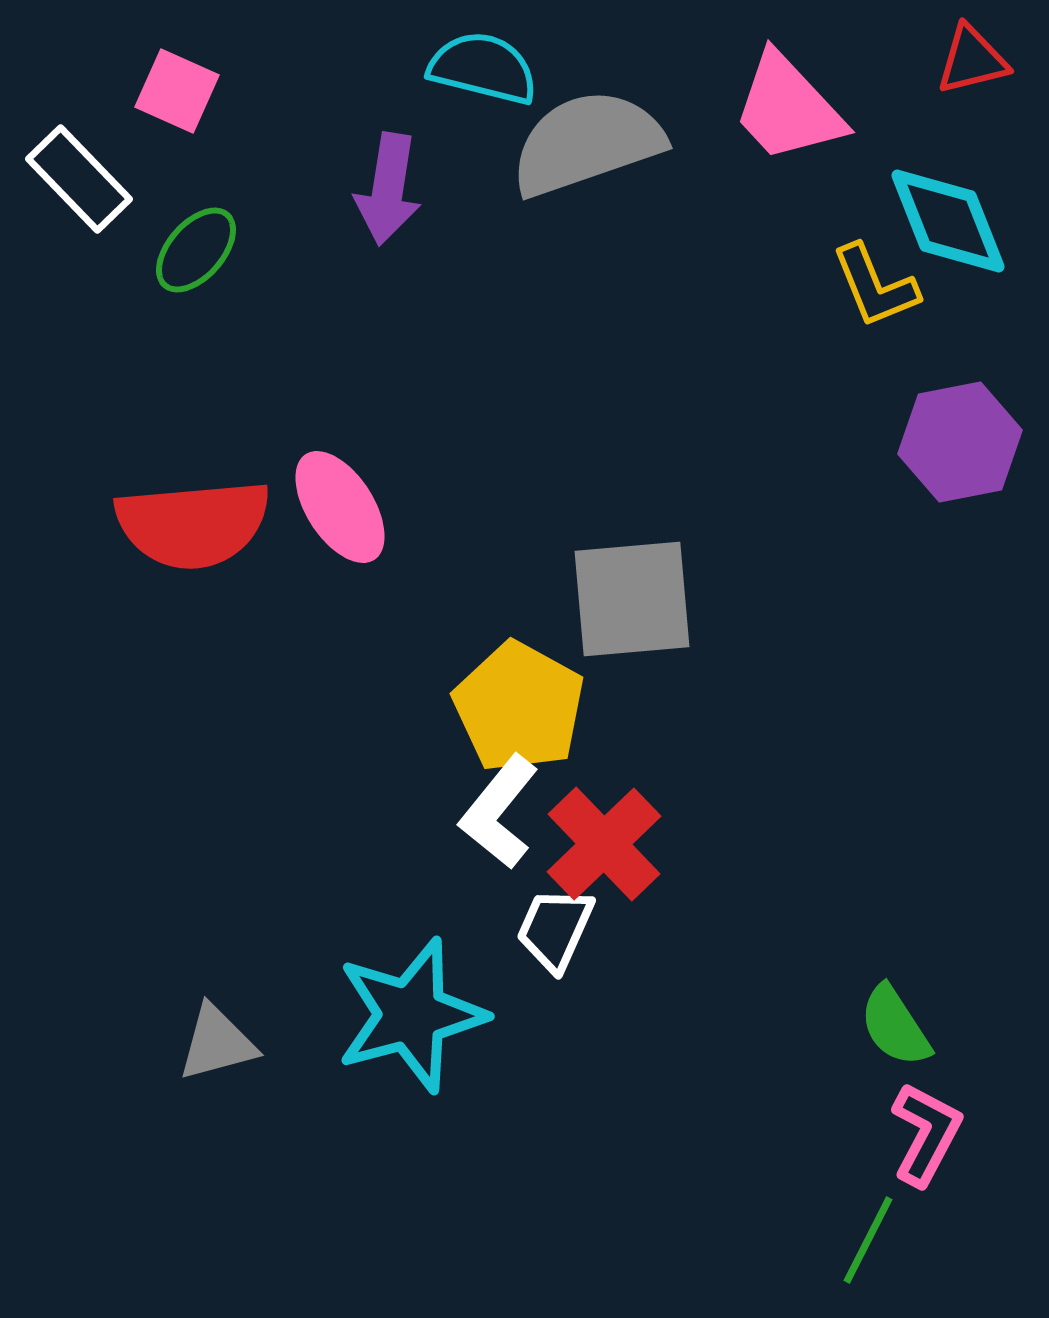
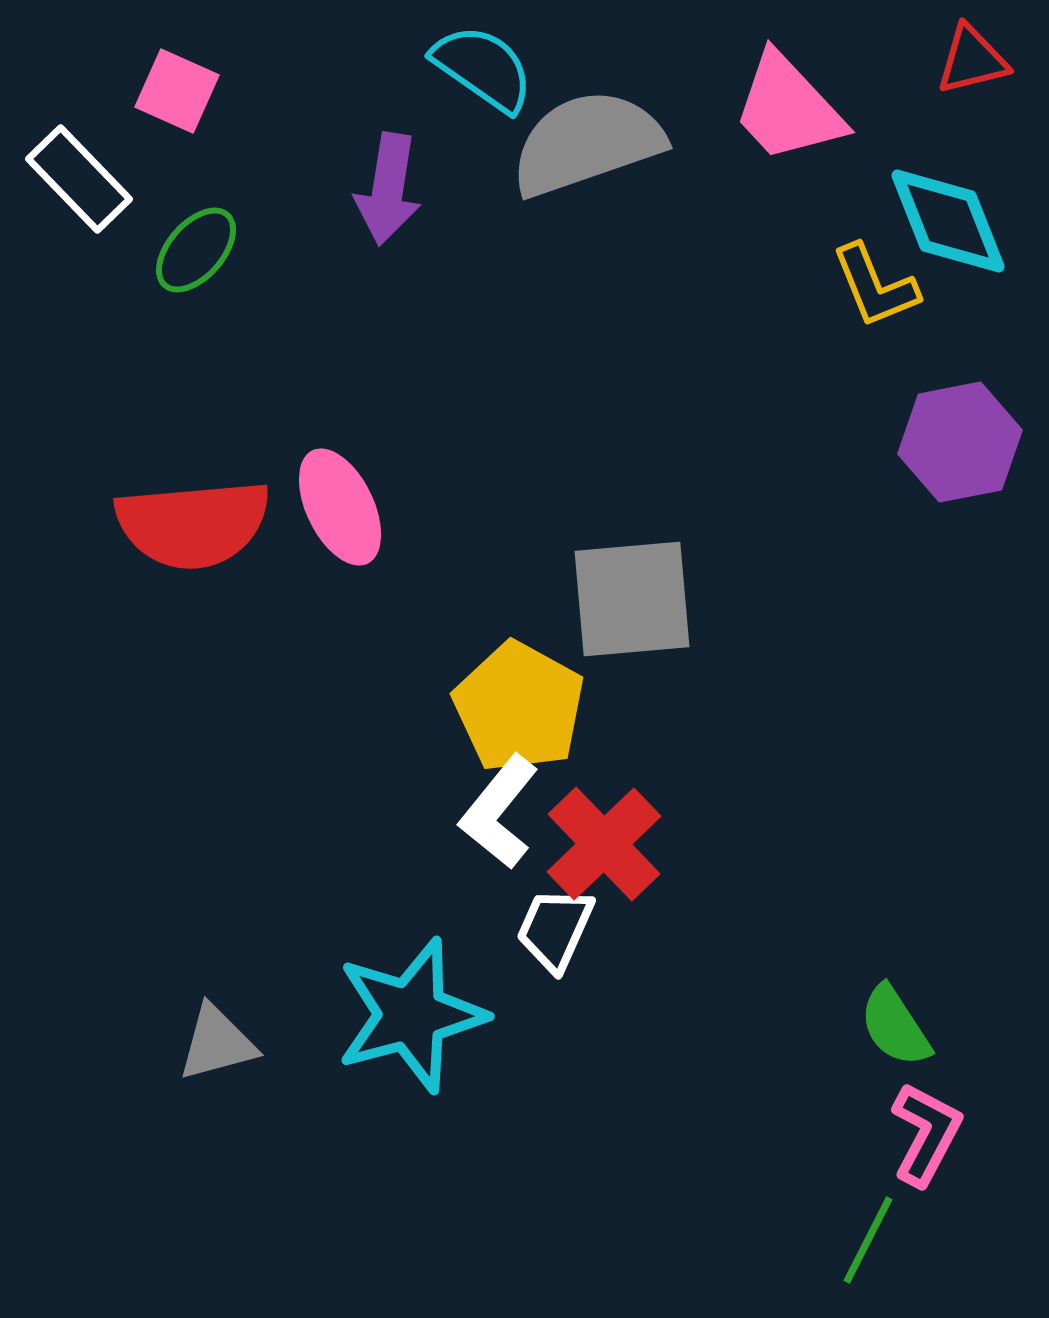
cyan semicircle: rotated 21 degrees clockwise
pink ellipse: rotated 7 degrees clockwise
